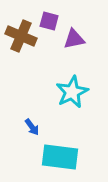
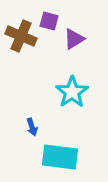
purple triangle: rotated 20 degrees counterclockwise
cyan star: rotated 8 degrees counterclockwise
blue arrow: rotated 18 degrees clockwise
